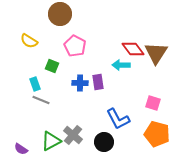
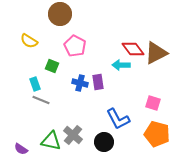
brown triangle: rotated 30 degrees clockwise
blue cross: rotated 14 degrees clockwise
green triangle: rotated 40 degrees clockwise
